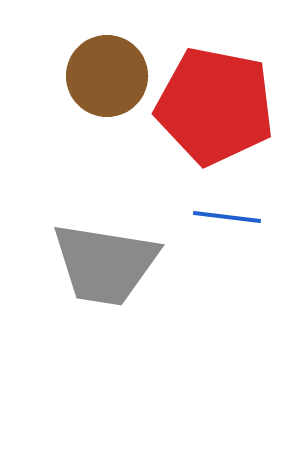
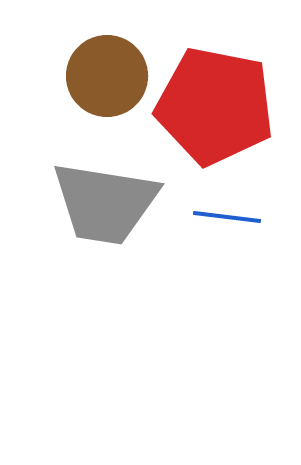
gray trapezoid: moved 61 px up
